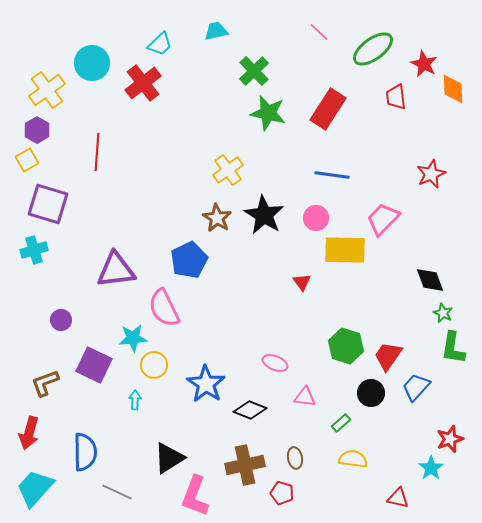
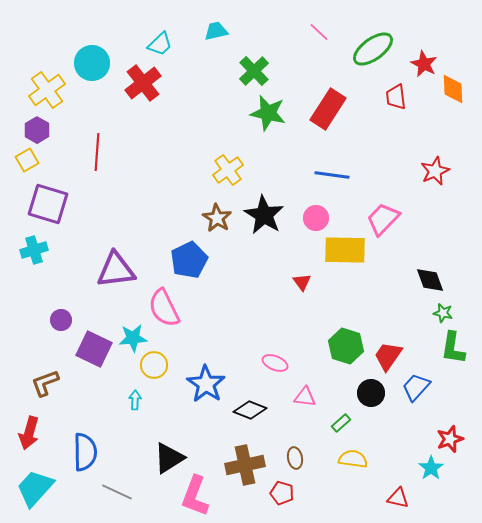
red star at (431, 174): moved 4 px right, 3 px up
green star at (443, 313): rotated 12 degrees counterclockwise
purple square at (94, 365): moved 16 px up
